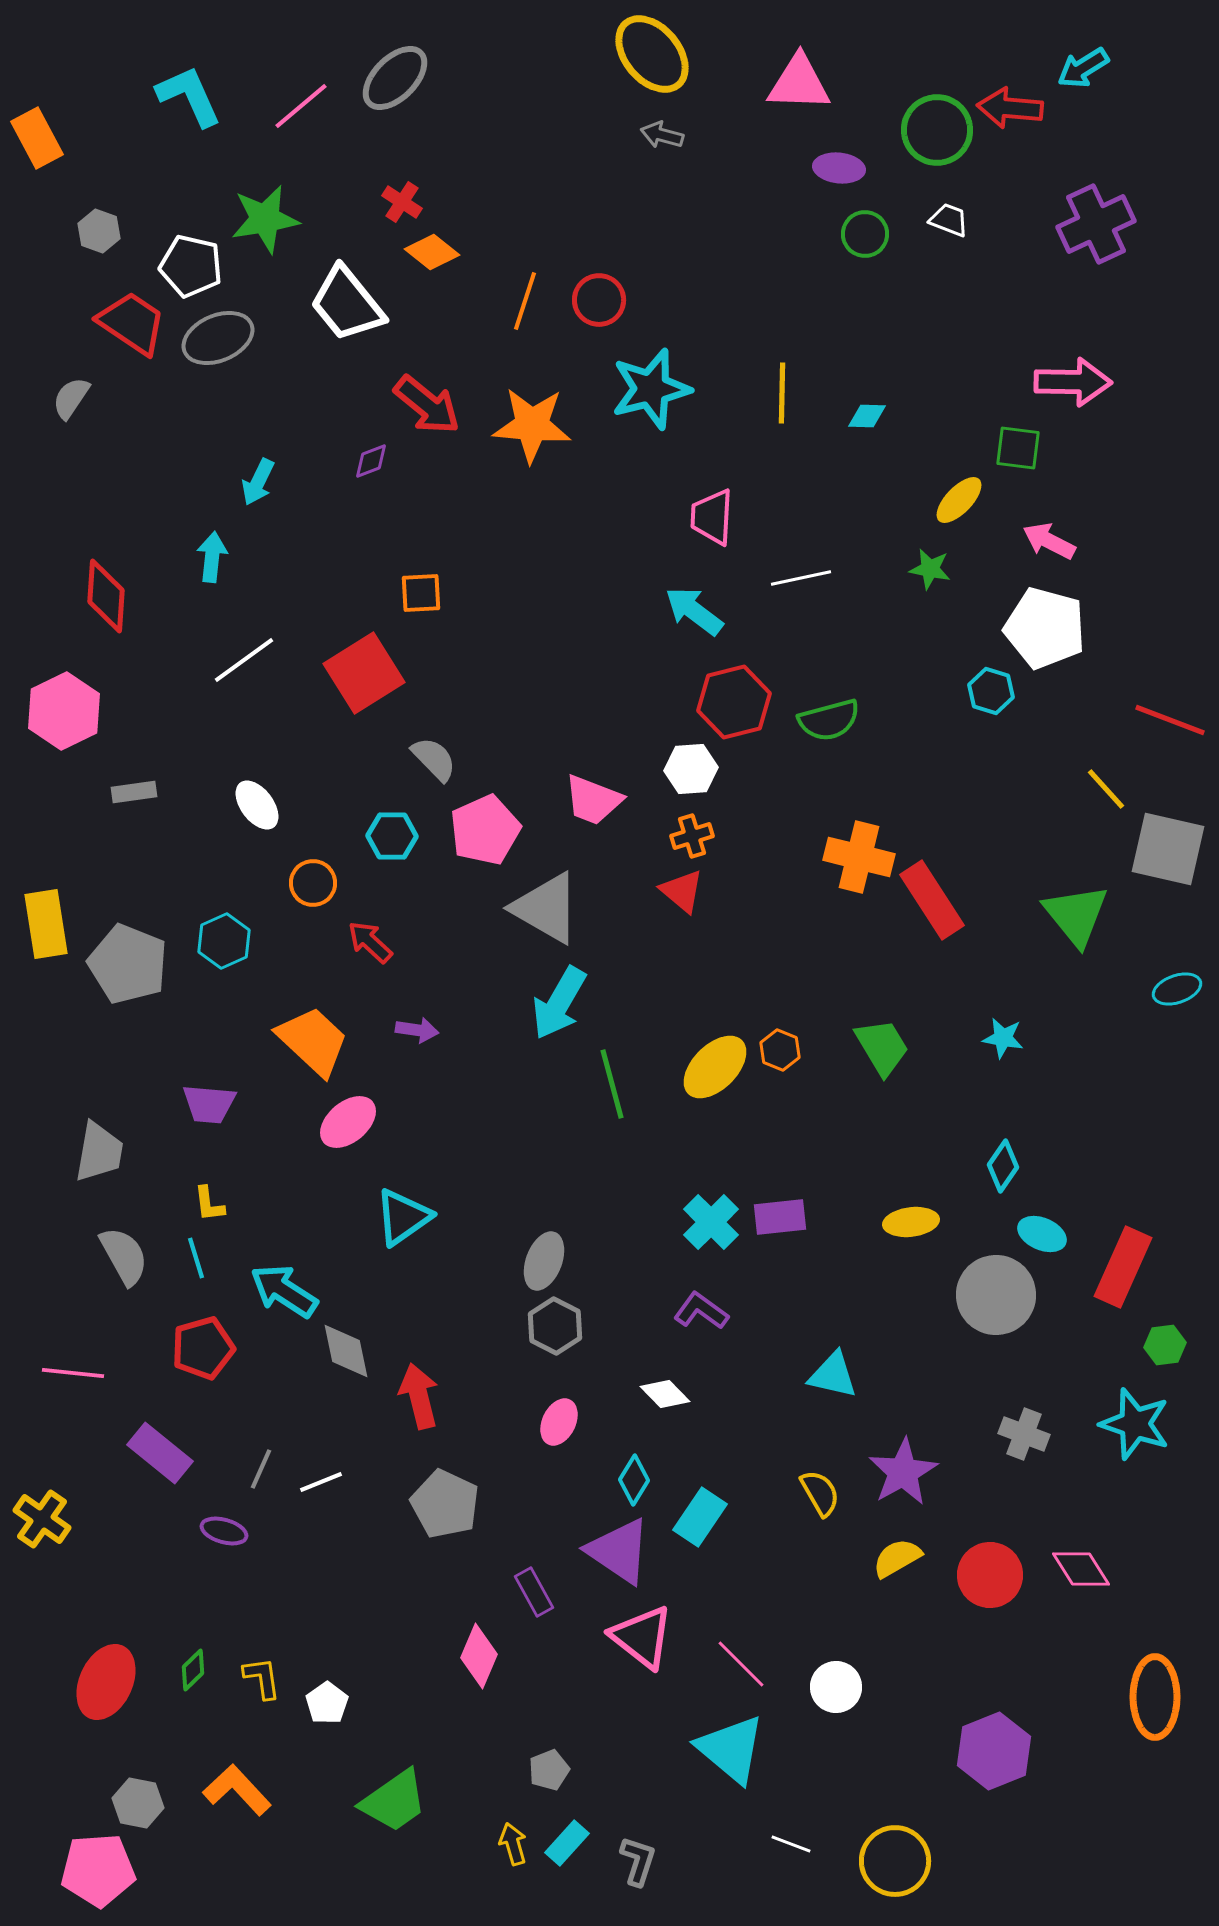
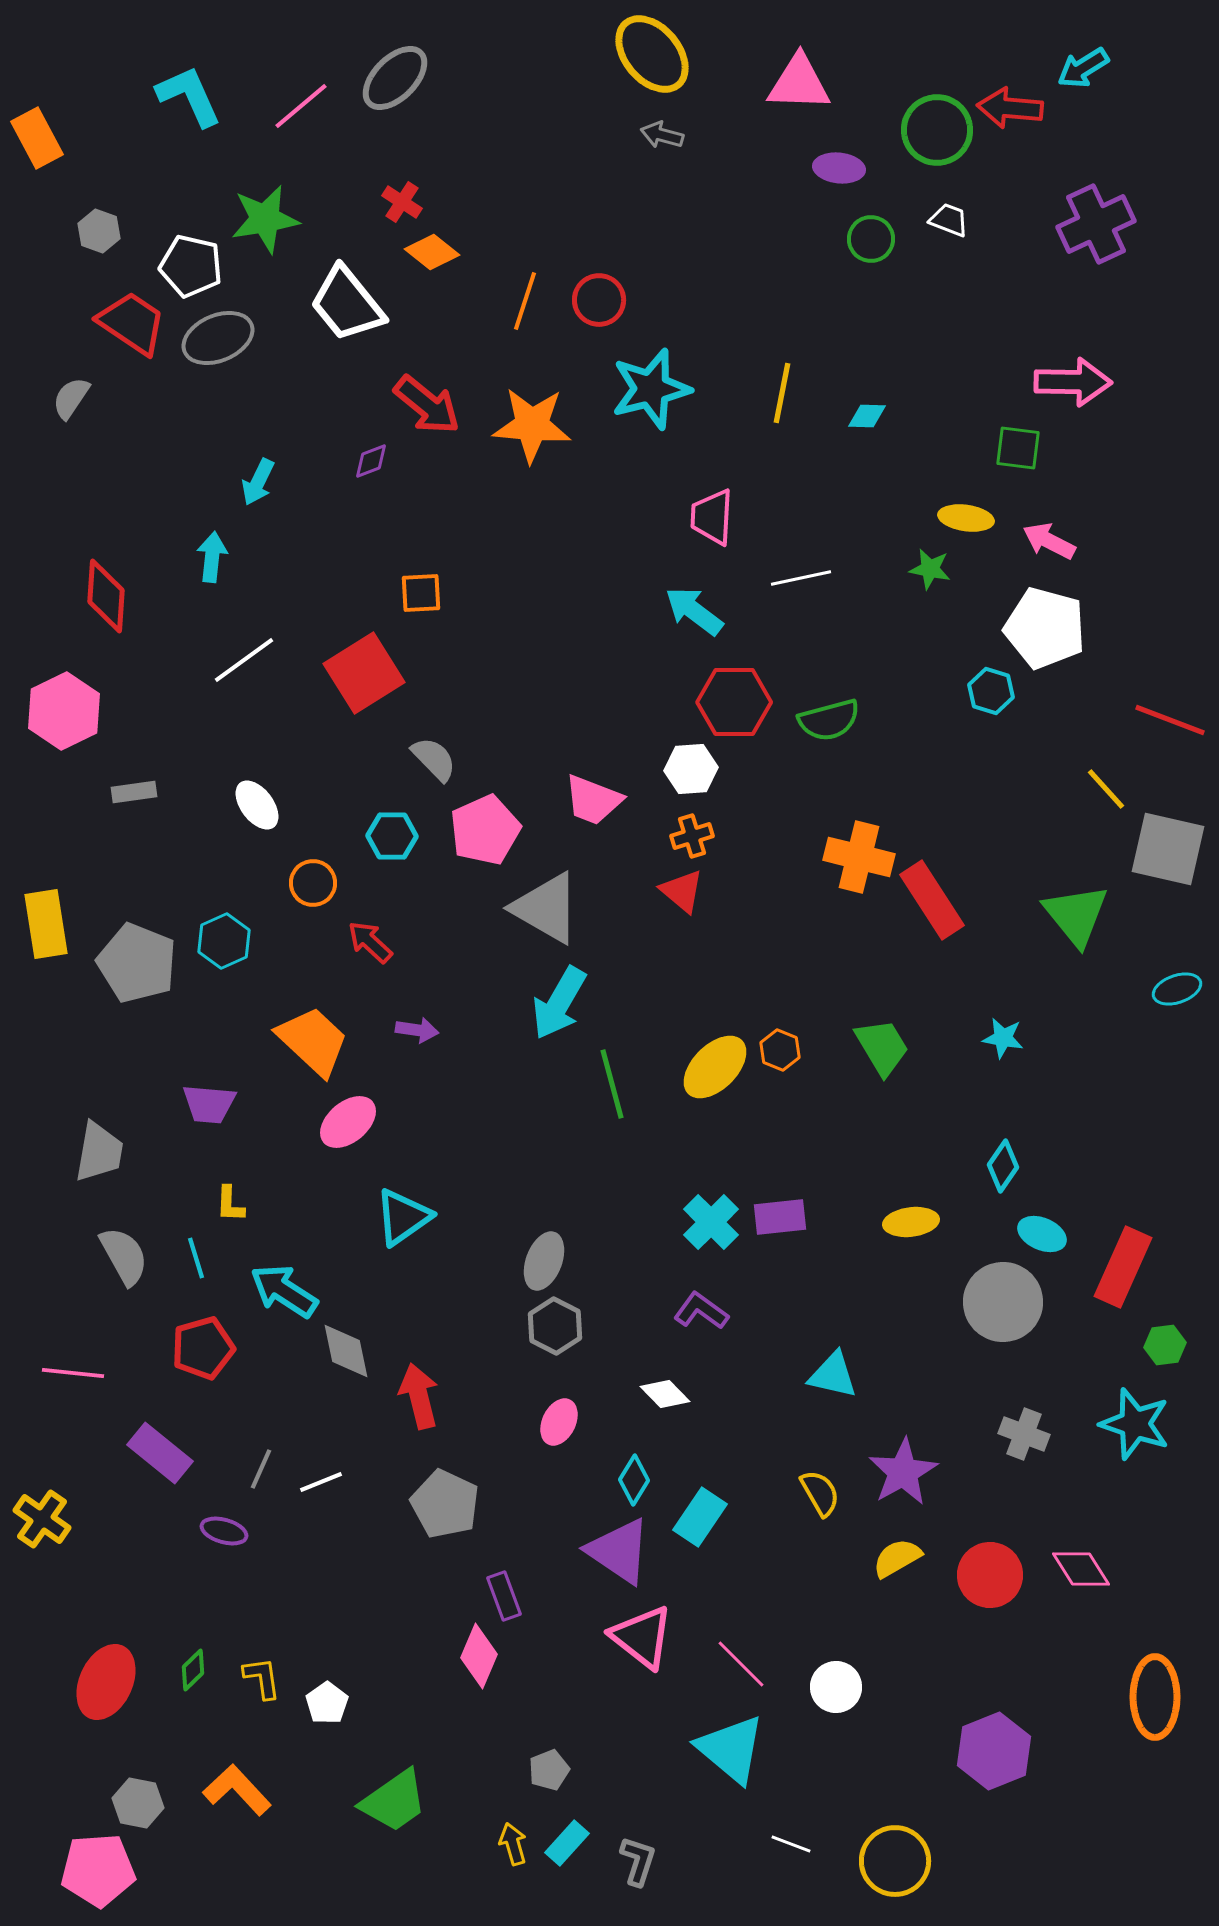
green circle at (865, 234): moved 6 px right, 5 px down
yellow line at (782, 393): rotated 10 degrees clockwise
yellow ellipse at (959, 500): moved 7 px right, 18 px down; rotated 54 degrees clockwise
red hexagon at (734, 702): rotated 14 degrees clockwise
gray pentagon at (128, 964): moved 9 px right, 1 px up
yellow L-shape at (209, 1204): moved 21 px right; rotated 9 degrees clockwise
gray circle at (996, 1295): moved 7 px right, 7 px down
purple rectangle at (534, 1592): moved 30 px left, 4 px down; rotated 9 degrees clockwise
